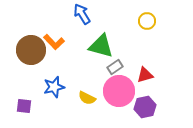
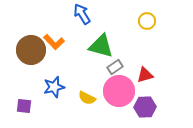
purple hexagon: rotated 10 degrees clockwise
